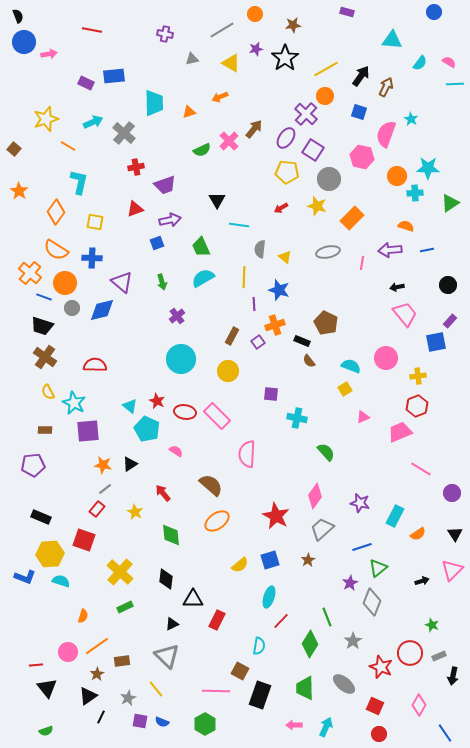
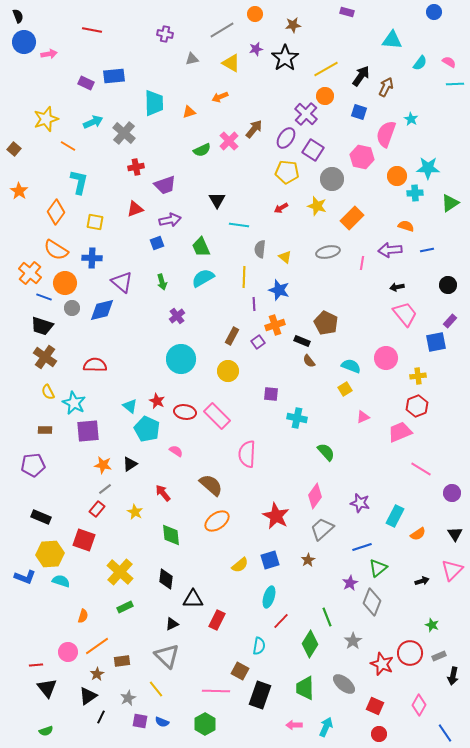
gray circle at (329, 179): moved 3 px right
red star at (381, 667): moved 1 px right, 3 px up
